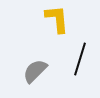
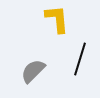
gray semicircle: moved 2 px left
